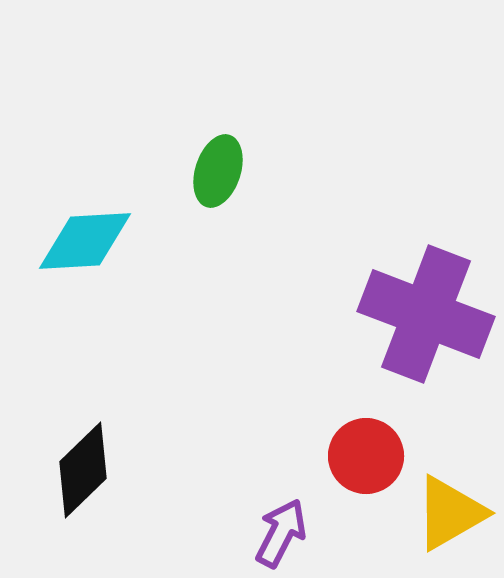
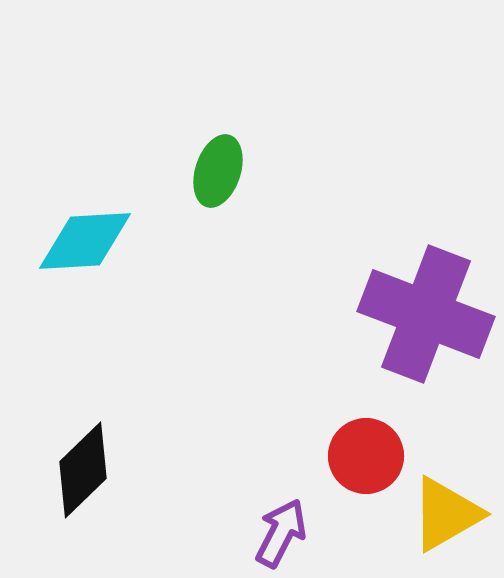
yellow triangle: moved 4 px left, 1 px down
